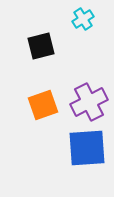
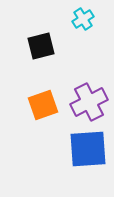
blue square: moved 1 px right, 1 px down
